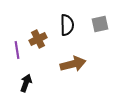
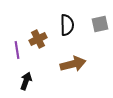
black arrow: moved 2 px up
